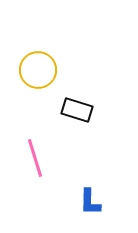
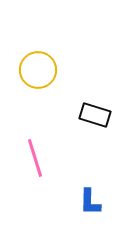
black rectangle: moved 18 px right, 5 px down
